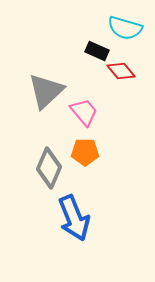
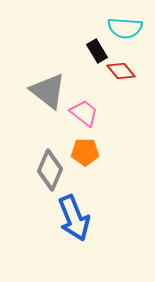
cyan semicircle: rotated 12 degrees counterclockwise
black rectangle: rotated 35 degrees clockwise
gray triangle: moved 2 px right; rotated 39 degrees counterclockwise
pink trapezoid: moved 1 px down; rotated 12 degrees counterclockwise
gray diamond: moved 1 px right, 2 px down
